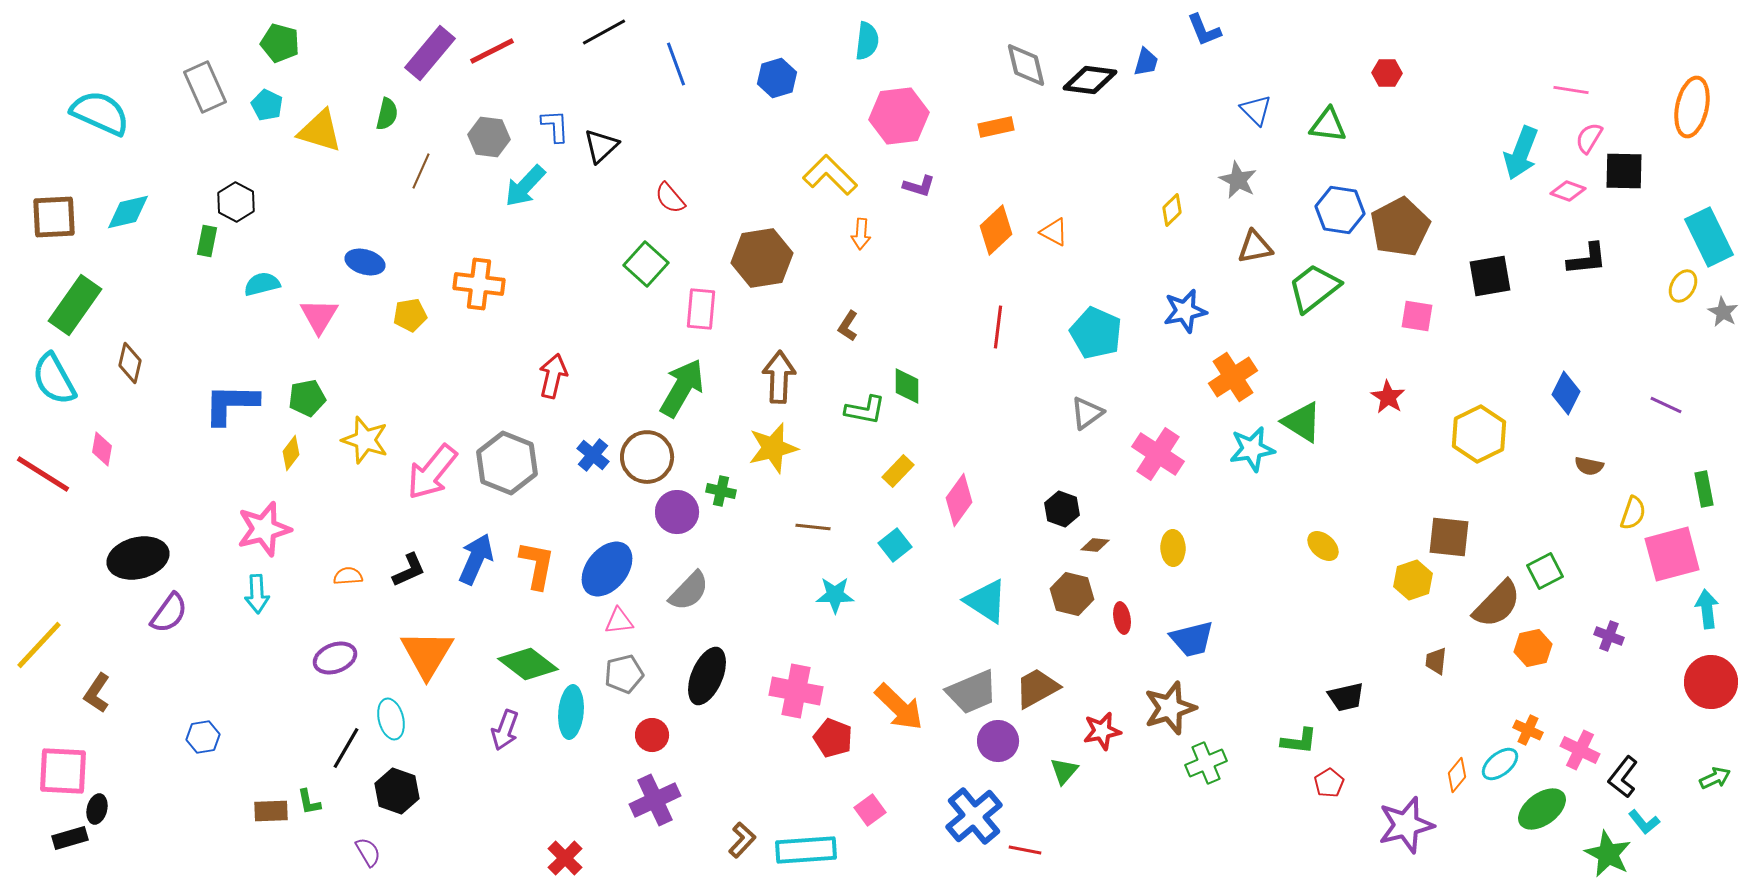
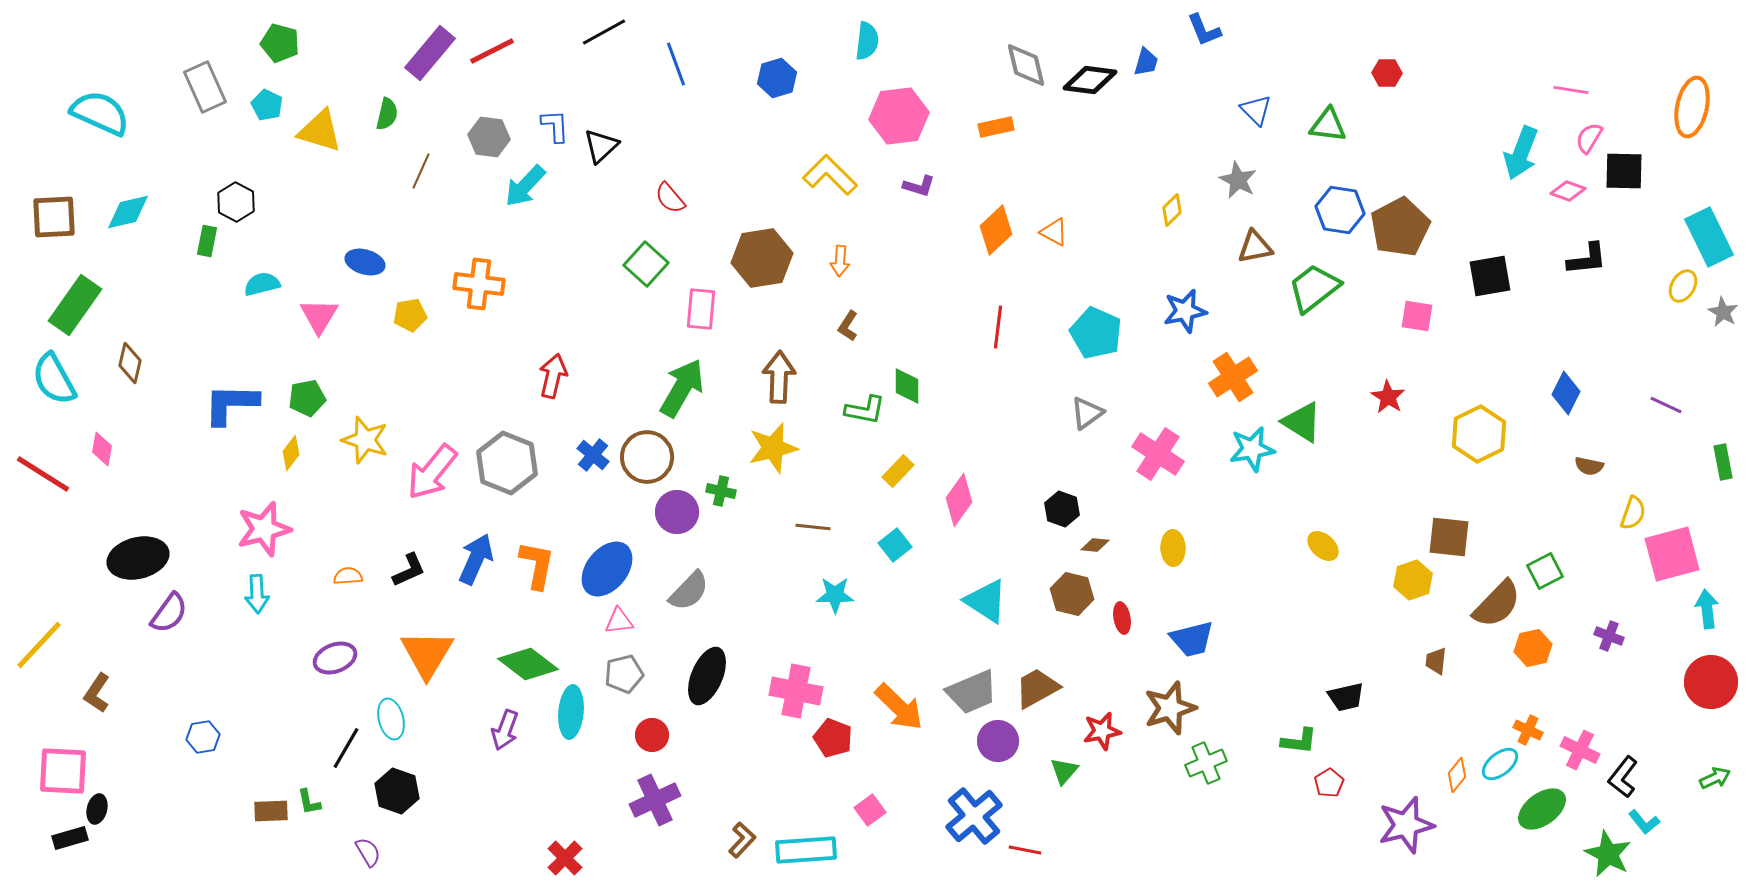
orange arrow at (861, 234): moved 21 px left, 27 px down
green rectangle at (1704, 489): moved 19 px right, 27 px up
